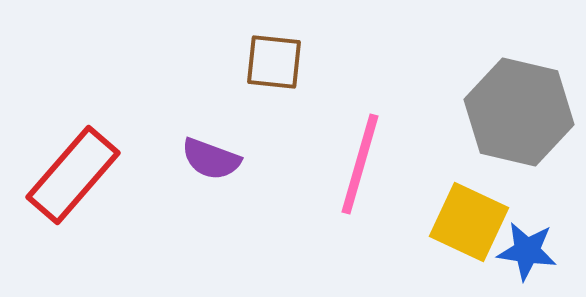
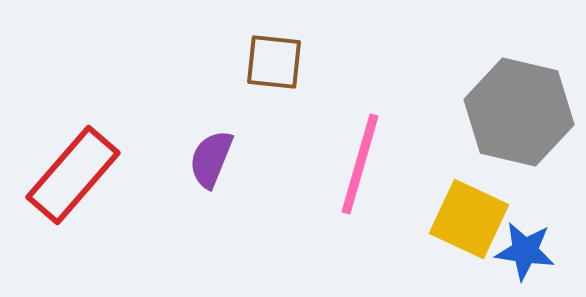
purple semicircle: rotated 92 degrees clockwise
yellow square: moved 3 px up
blue star: moved 2 px left
